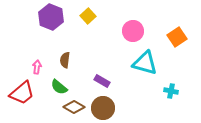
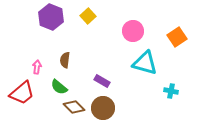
brown diamond: rotated 15 degrees clockwise
